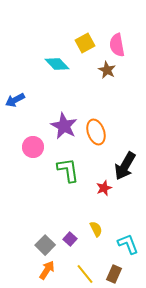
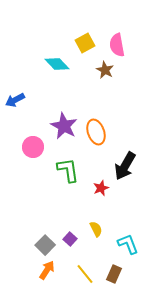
brown star: moved 2 px left
red star: moved 3 px left
